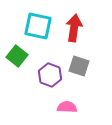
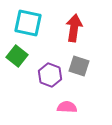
cyan square: moved 10 px left, 3 px up
